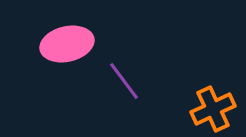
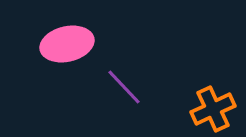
purple line: moved 6 px down; rotated 6 degrees counterclockwise
